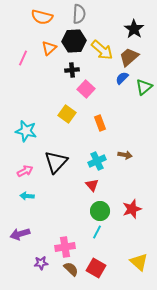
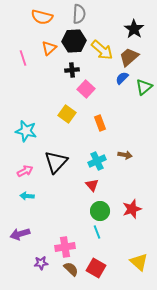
pink line: rotated 42 degrees counterclockwise
cyan line: rotated 48 degrees counterclockwise
